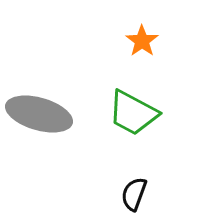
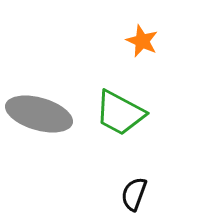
orange star: rotated 12 degrees counterclockwise
green trapezoid: moved 13 px left
